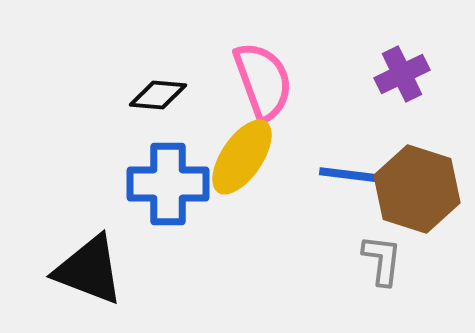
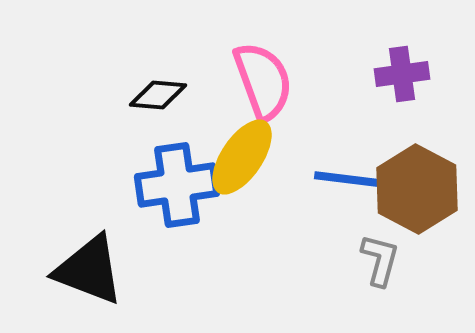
purple cross: rotated 18 degrees clockwise
blue line: moved 5 px left, 4 px down
blue cross: moved 9 px right, 1 px down; rotated 8 degrees counterclockwise
brown hexagon: rotated 10 degrees clockwise
gray L-shape: moved 2 px left; rotated 8 degrees clockwise
